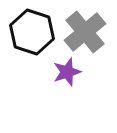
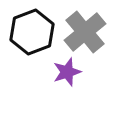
black hexagon: rotated 21 degrees clockwise
